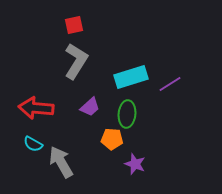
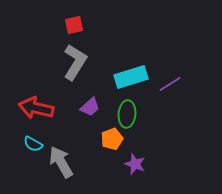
gray L-shape: moved 1 px left, 1 px down
red arrow: rotated 8 degrees clockwise
orange pentagon: rotated 25 degrees counterclockwise
